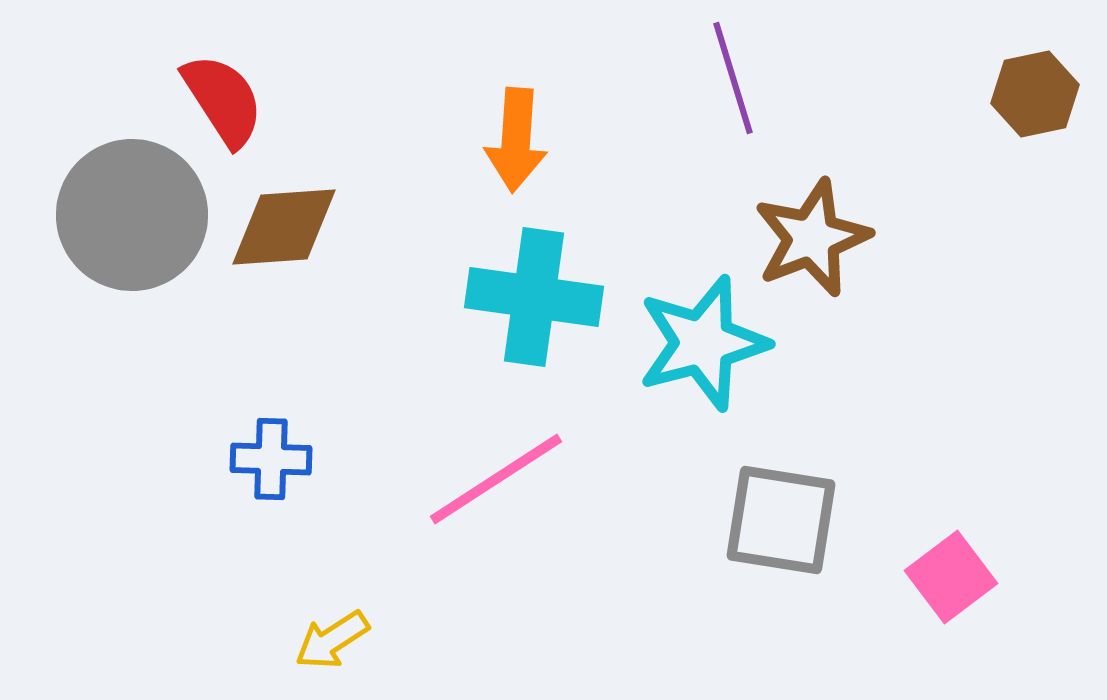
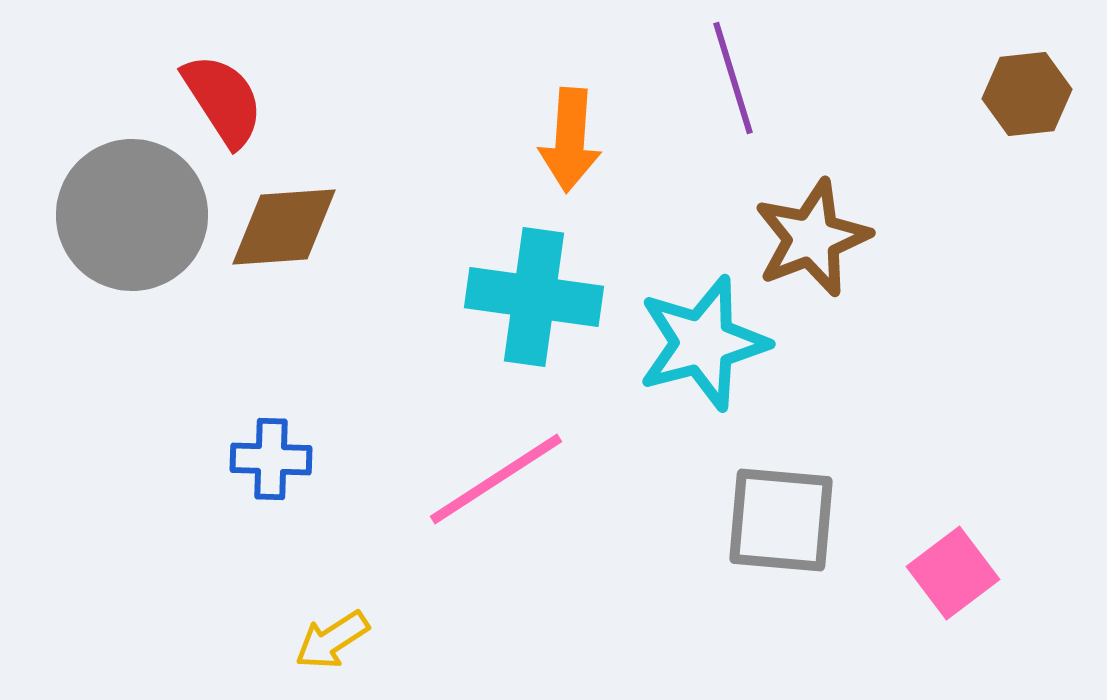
brown hexagon: moved 8 px left; rotated 6 degrees clockwise
orange arrow: moved 54 px right
gray square: rotated 4 degrees counterclockwise
pink square: moved 2 px right, 4 px up
